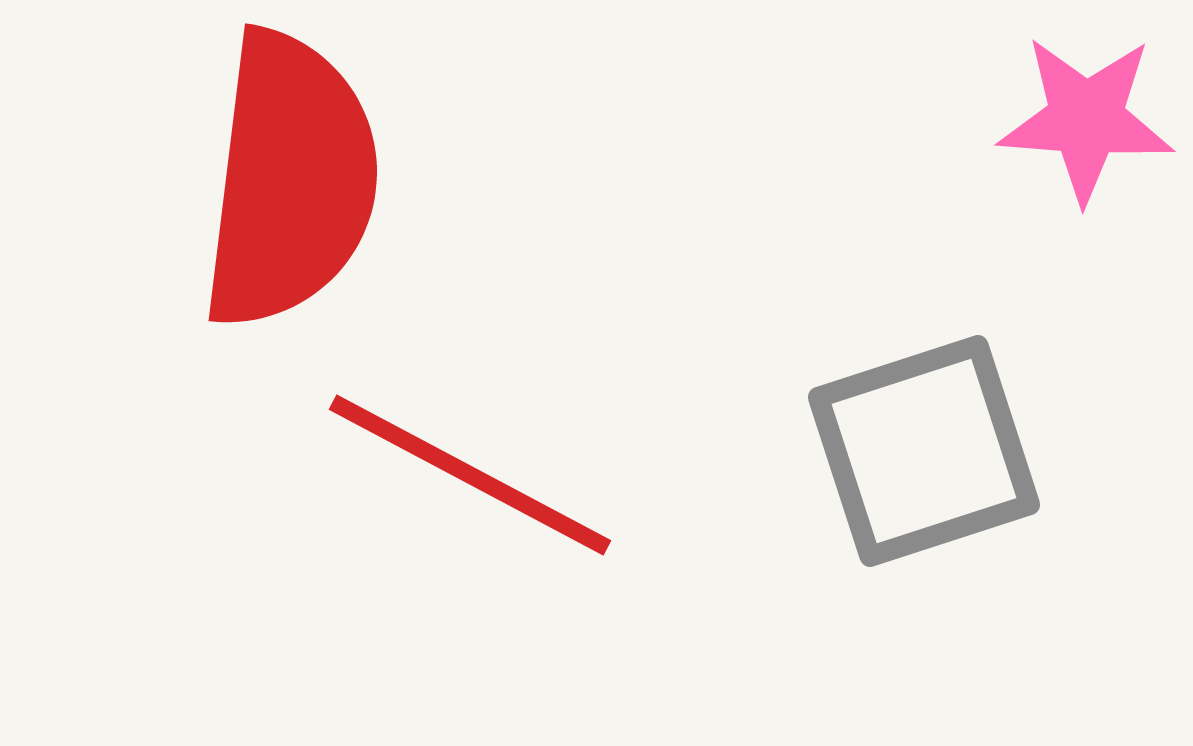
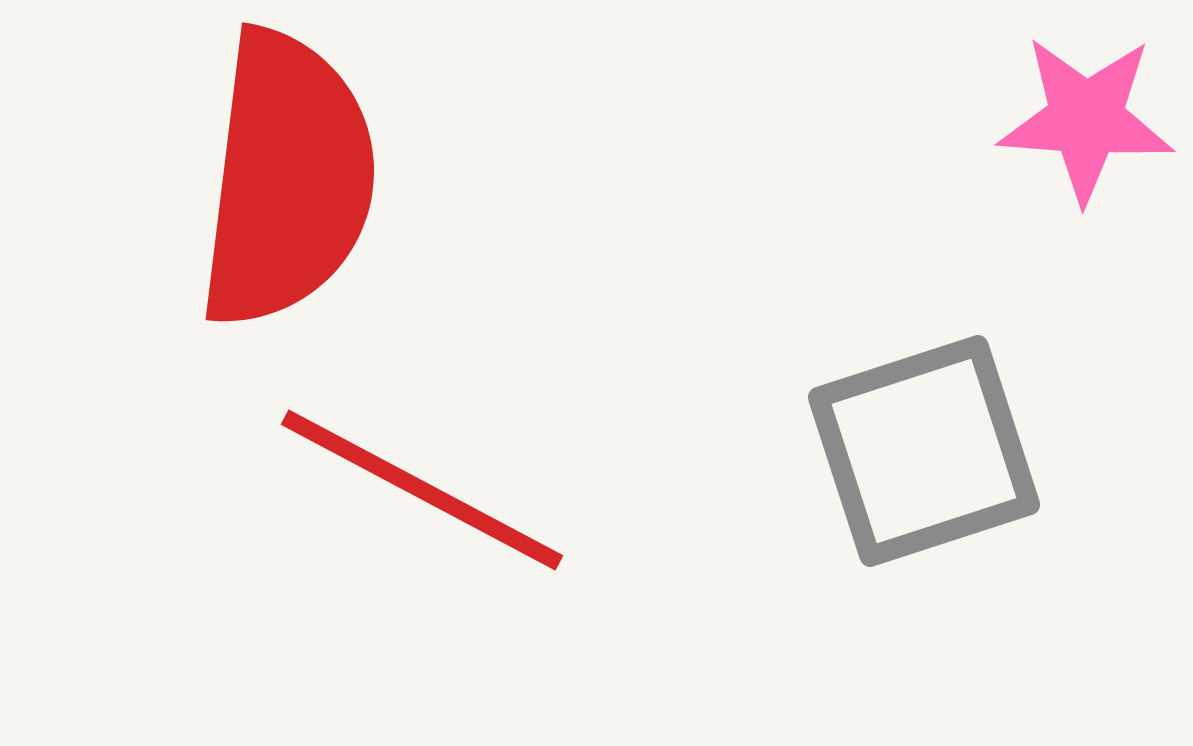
red semicircle: moved 3 px left, 1 px up
red line: moved 48 px left, 15 px down
